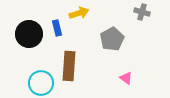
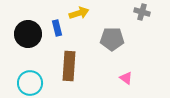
black circle: moved 1 px left
gray pentagon: rotated 30 degrees clockwise
cyan circle: moved 11 px left
